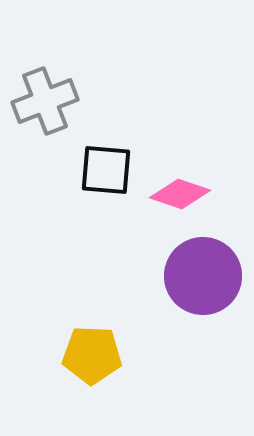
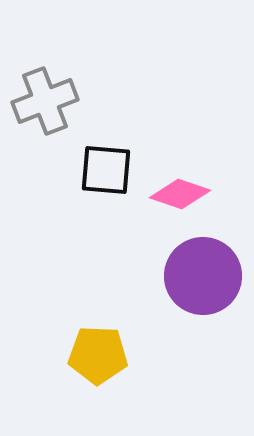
yellow pentagon: moved 6 px right
